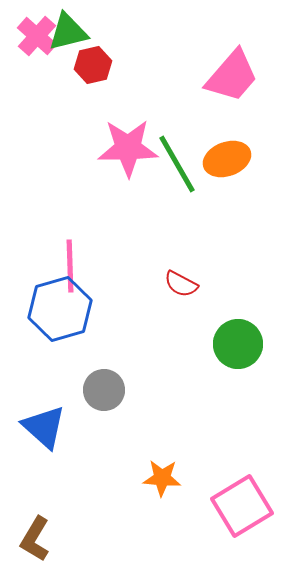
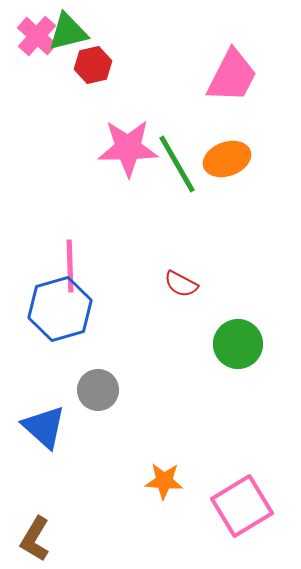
pink trapezoid: rotated 14 degrees counterclockwise
gray circle: moved 6 px left
orange star: moved 2 px right, 3 px down
